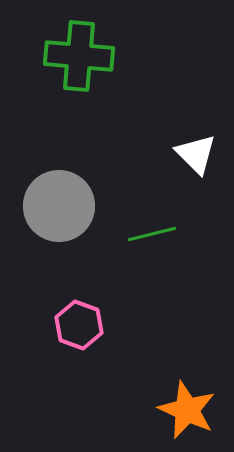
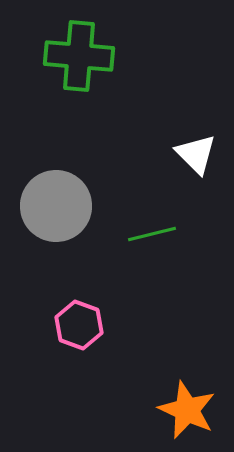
gray circle: moved 3 px left
